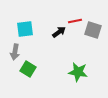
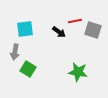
black arrow: rotated 72 degrees clockwise
